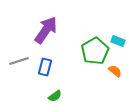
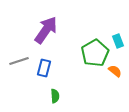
cyan rectangle: rotated 48 degrees clockwise
green pentagon: moved 2 px down
blue rectangle: moved 1 px left, 1 px down
green semicircle: rotated 56 degrees counterclockwise
